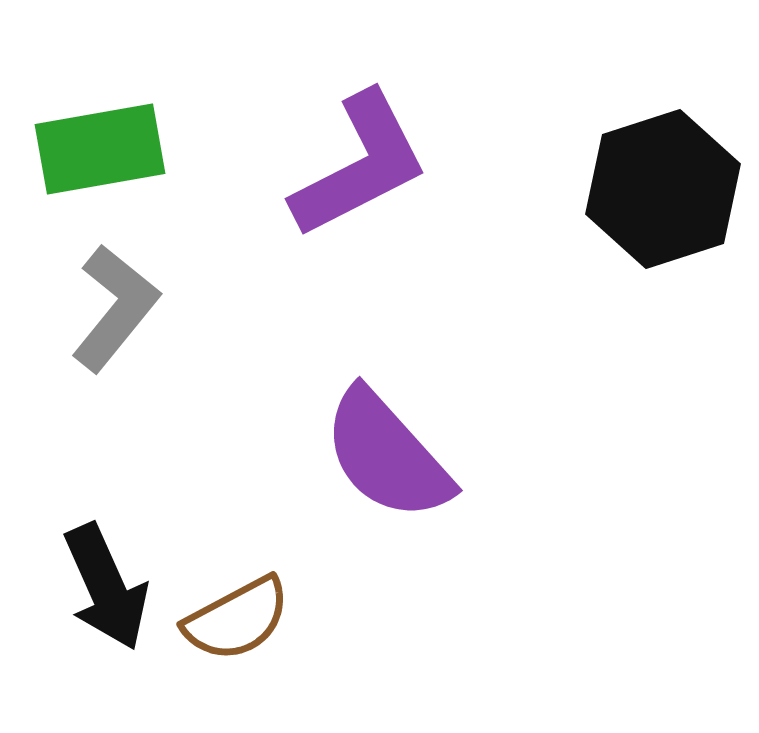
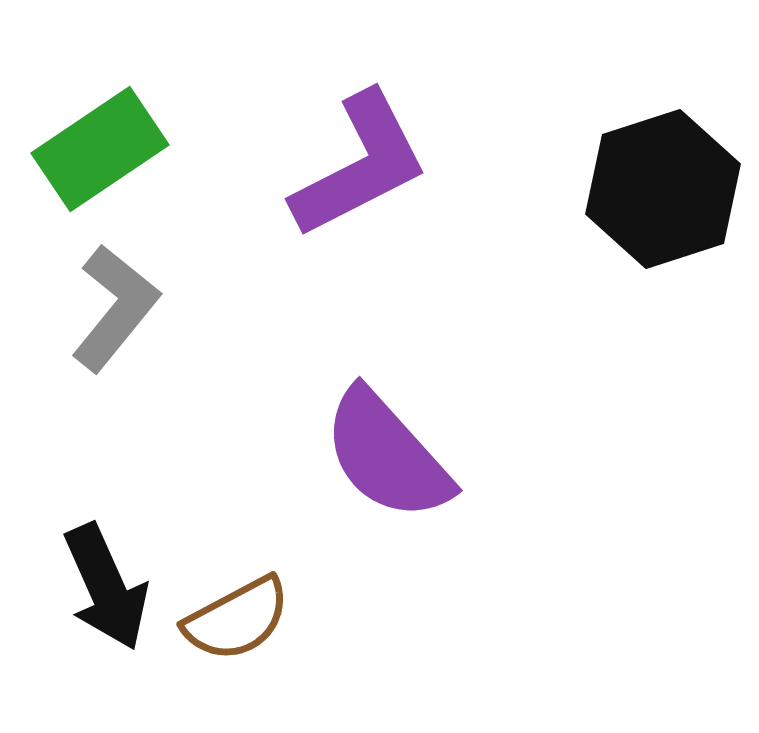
green rectangle: rotated 24 degrees counterclockwise
